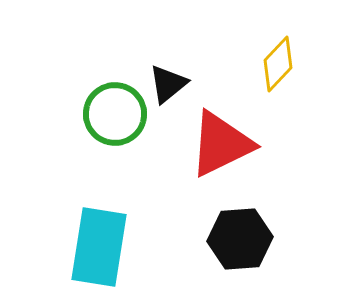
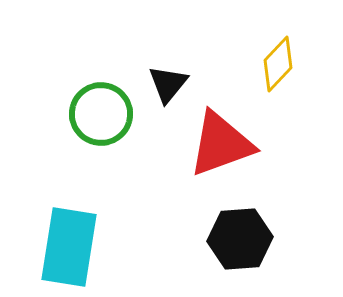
black triangle: rotated 12 degrees counterclockwise
green circle: moved 14 px left
red triangle: rotated 6 degrees clockwise
cyan rectangle: moved 30 px left
